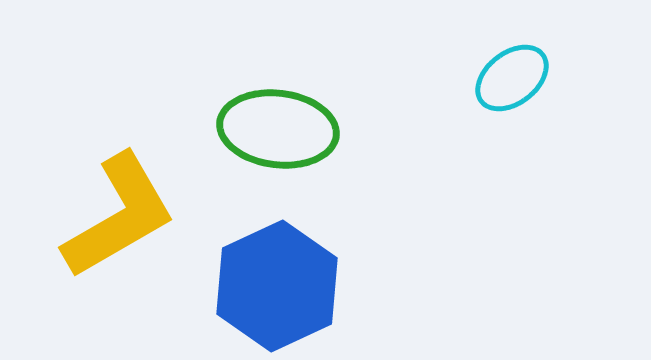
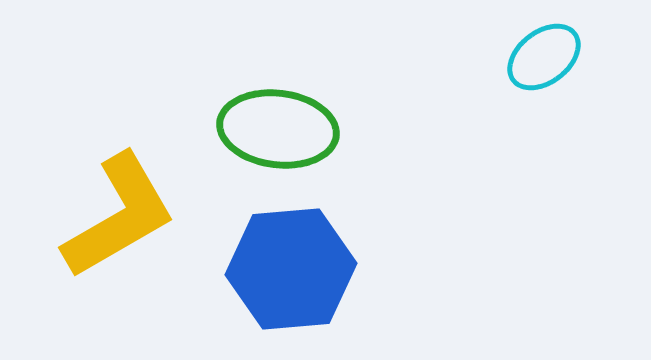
cyan ellipse: moved 32 px right, 21 px up
blue hexagon: moved 14 px right, 17 px up; rotated 20 degrees clockwise
